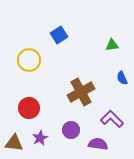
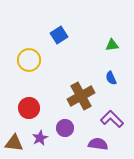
blue semicircle: moved 11 px left
brown cross: moved 4 px down
purple circle: moved 6 px left, 2 px up
